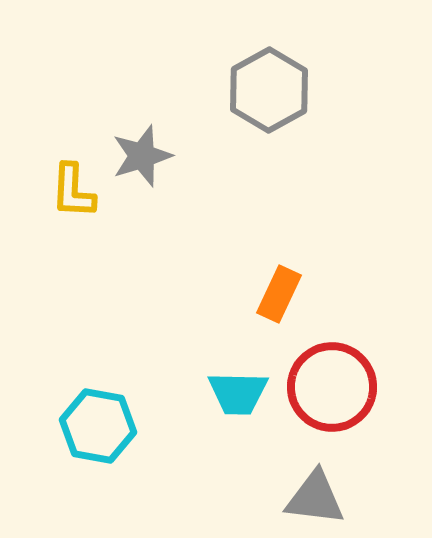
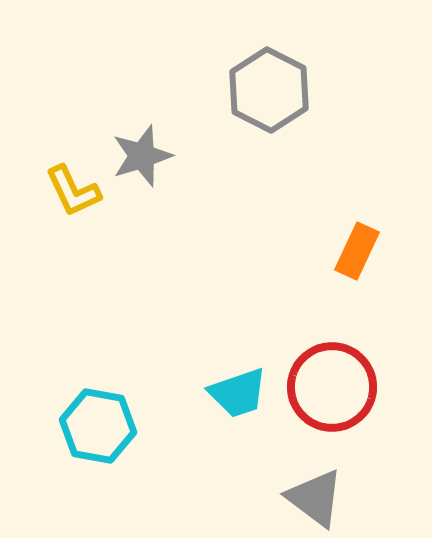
gray hexagon: rotated 4 degrees counterclockwise
yellow L-shape: rotated 28 degrees counterclockwise
orange rectangle: moved 78 px right, 43 px up
cyan trapezoid: rotated 20 degrees counterclockwise
gray triangle: rotated 30 degrees clockwise
